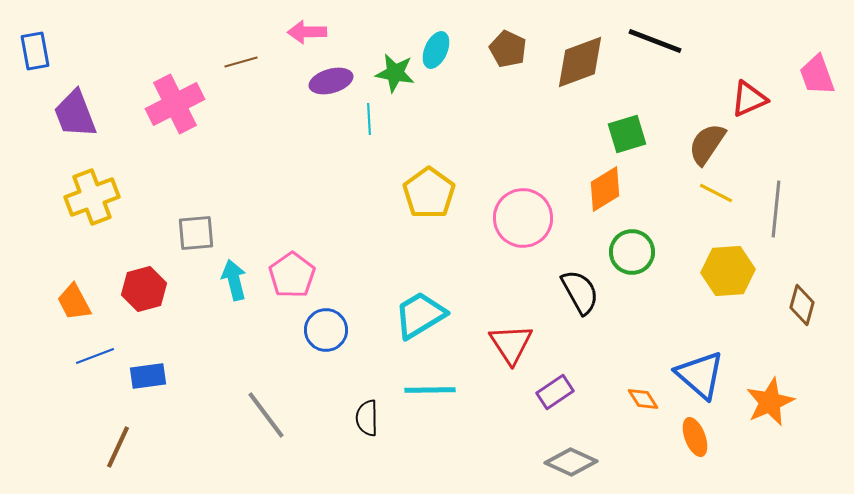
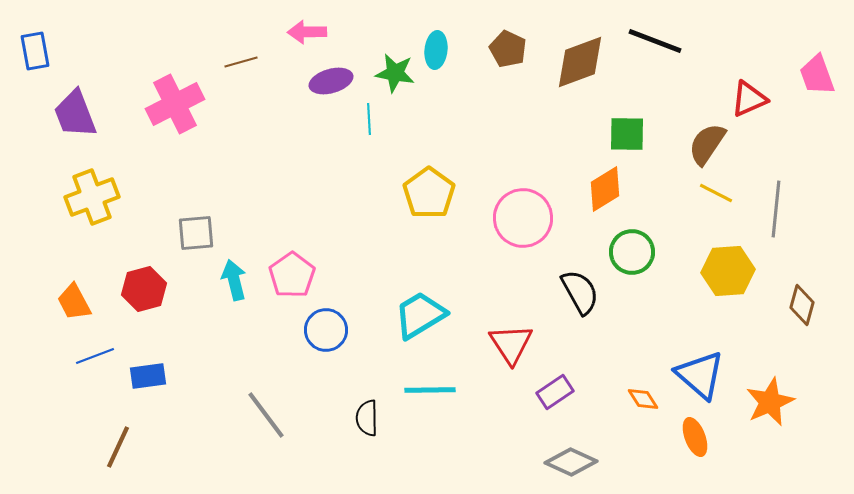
cyan ellipse at (436, 50): rotated 18 degrees counterclockwise
green square at (627, 134): rotated 18 degrees clockwise
